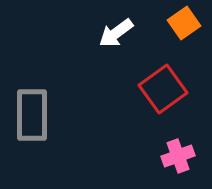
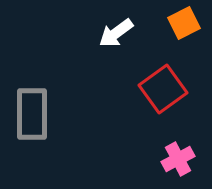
orange square: rotated 8 degrees clockwise
gray rectangle: moved 1 px up
pink cross: moved 3 px down; rotated 8 degrees counterclockwise
